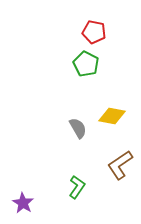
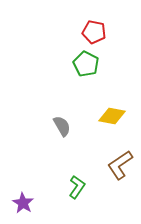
gray semicircle: moved 16 px left, 2 px up
